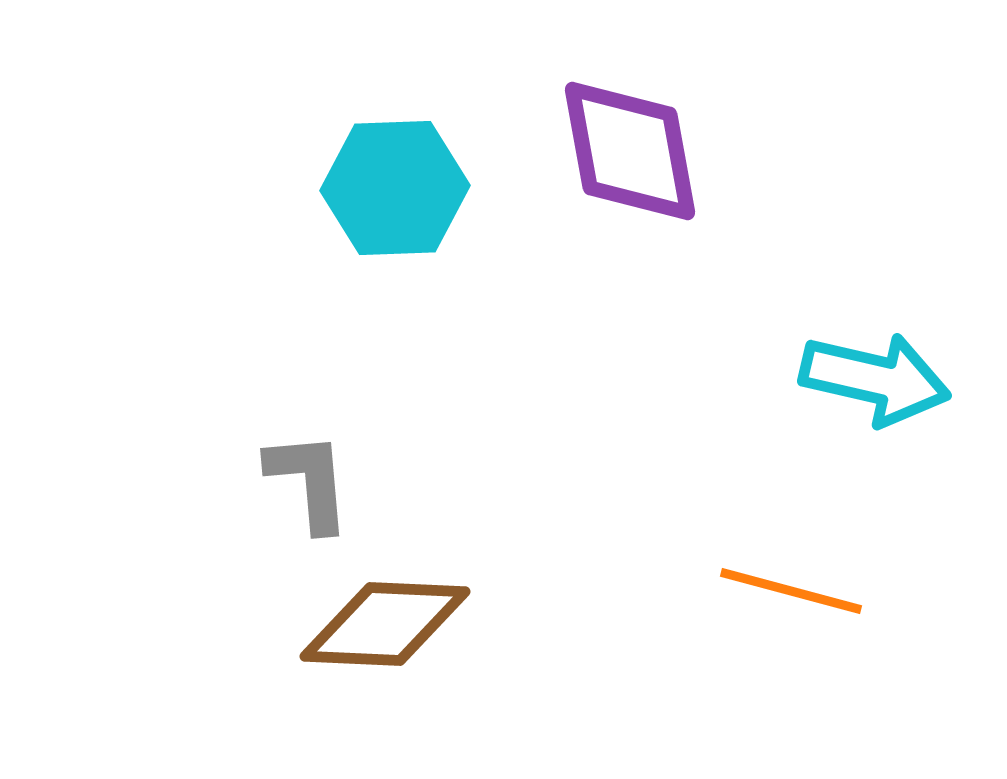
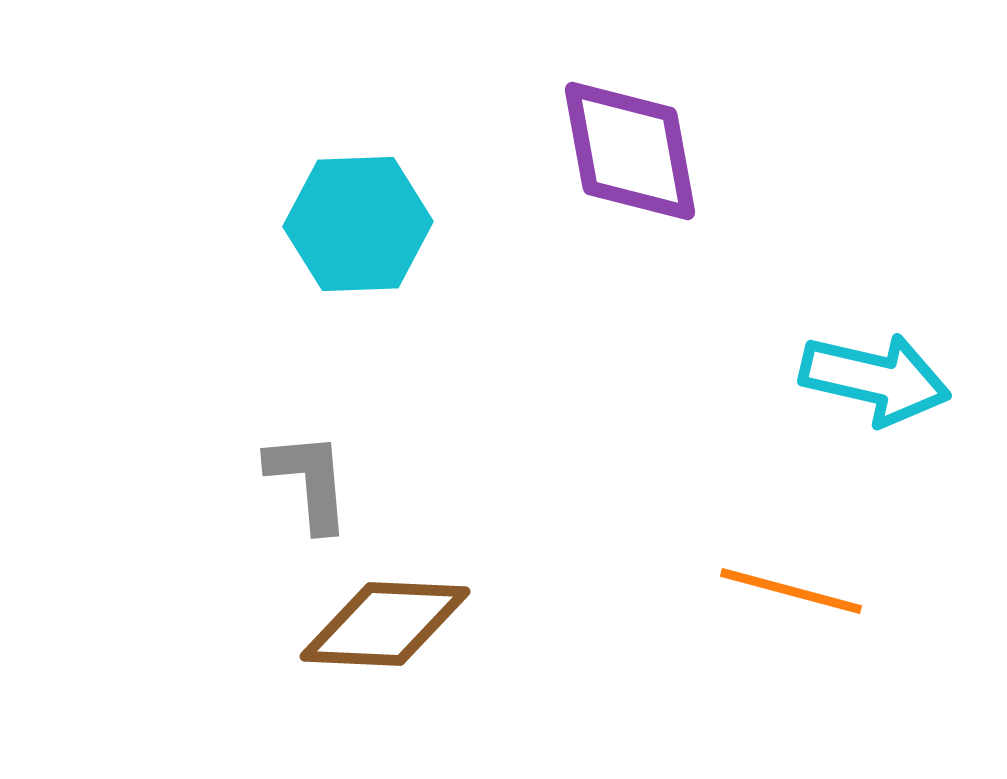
cyan hexagon: moved 37 px left, 36 px down
